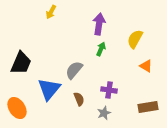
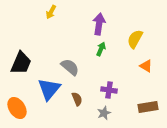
gray semicircle: moved 4 px left, 3 px up; rotated 90 degrees clockwise
brown semicircle: moved 2 px left
